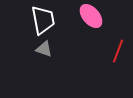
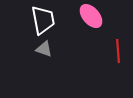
red line: rotated 25 degrees counterclockwise
